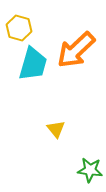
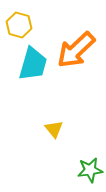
yellow hexagon: moved 3 px up
yellow triangle: moved 2 px left
green star: rotated 15 degrees counterclockwise
